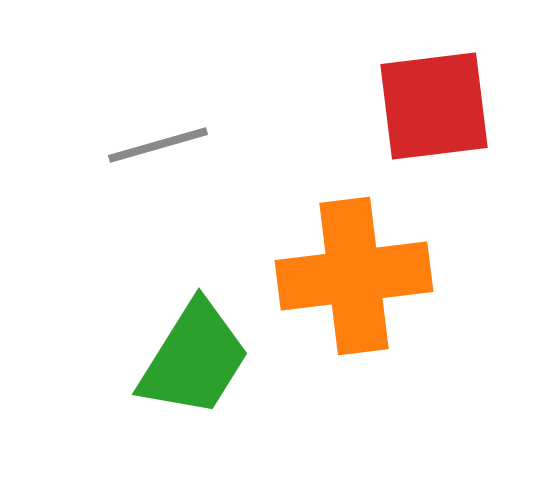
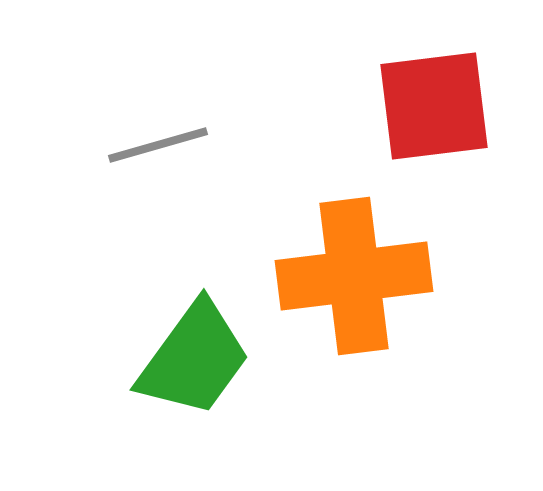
green trapezoid: rotated 4 degrees clockwise
